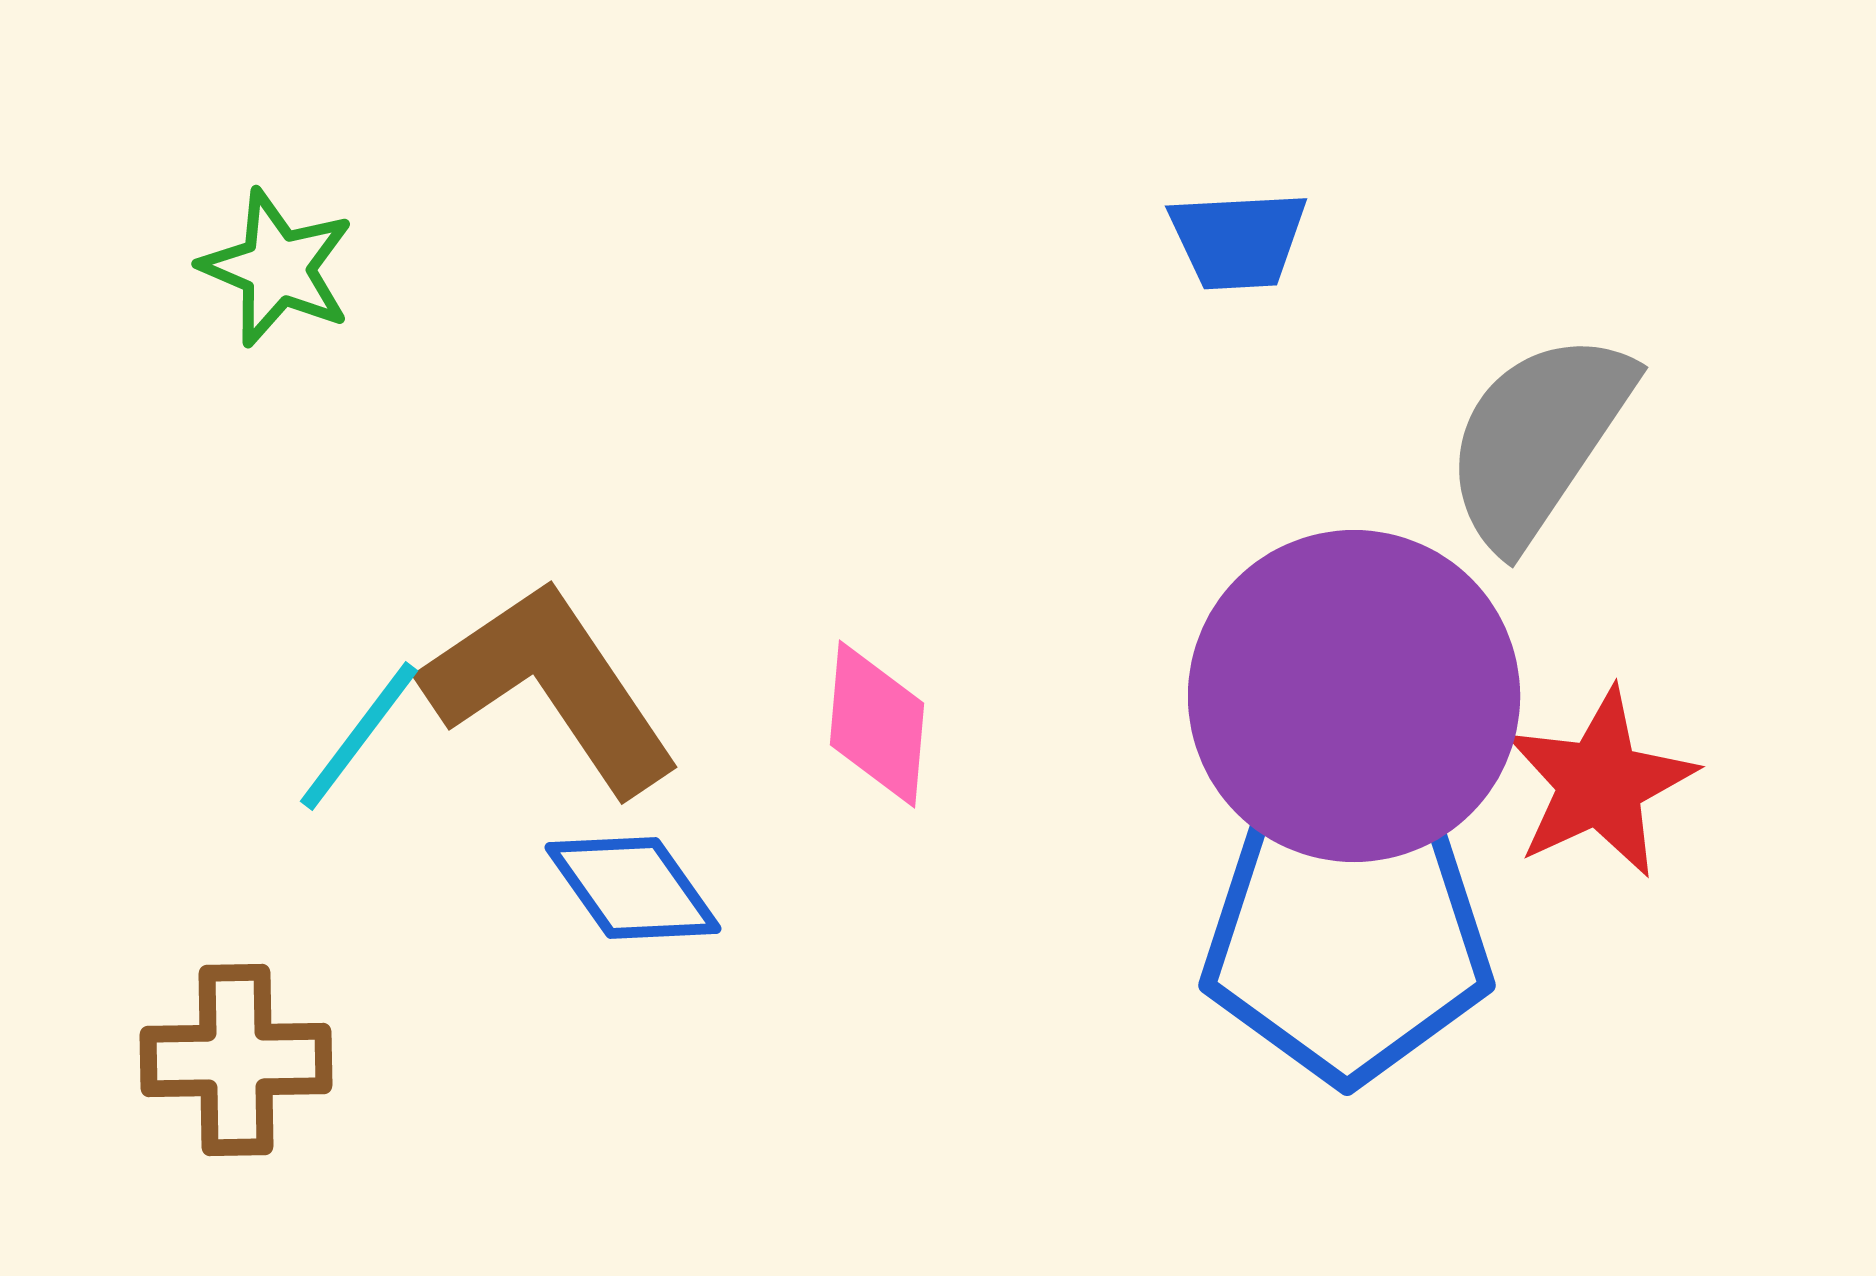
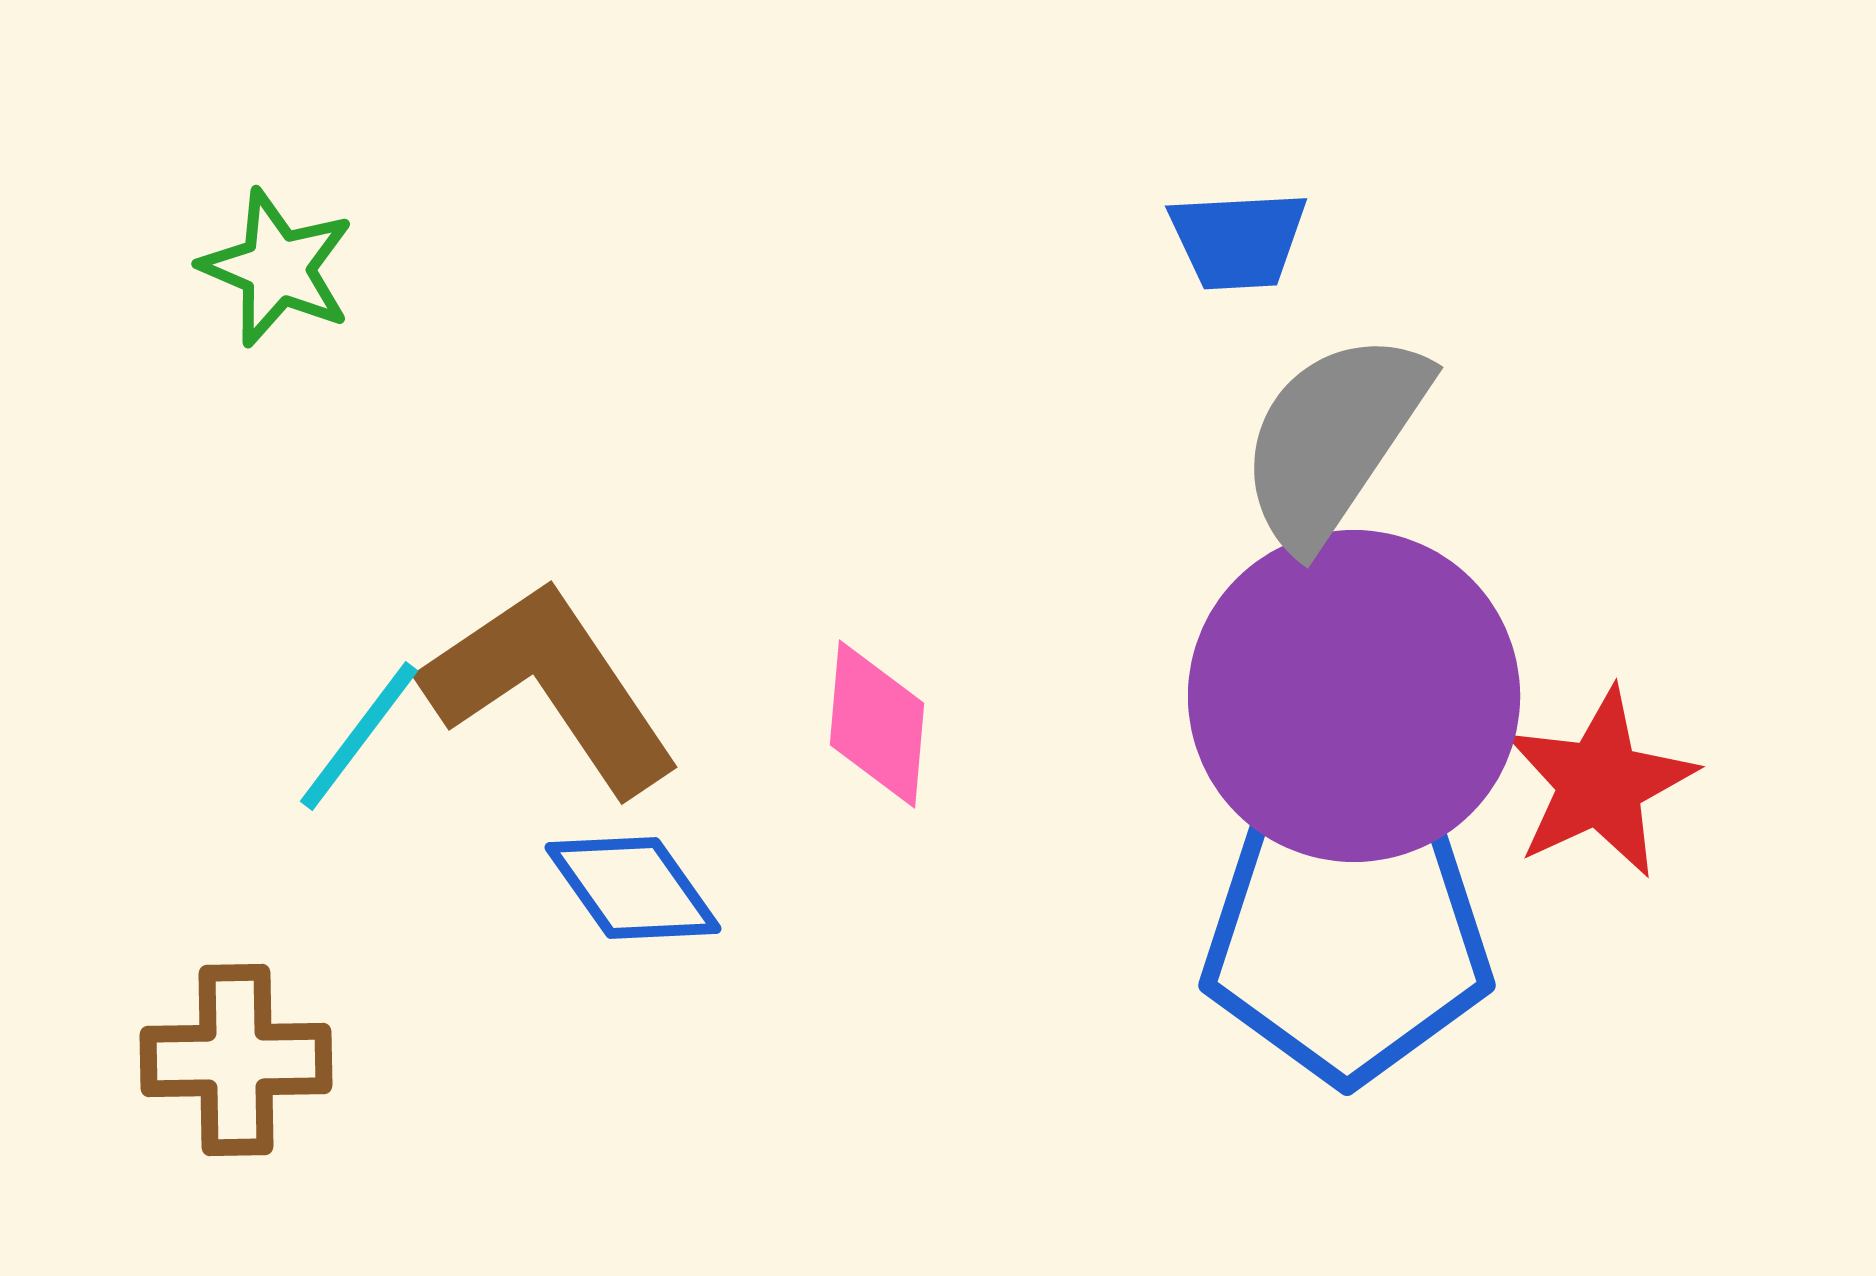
gray semicircle: moved 205 px left
